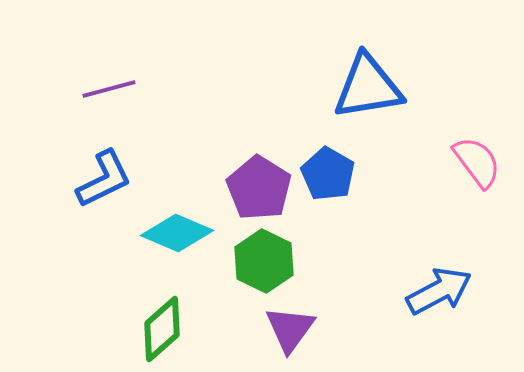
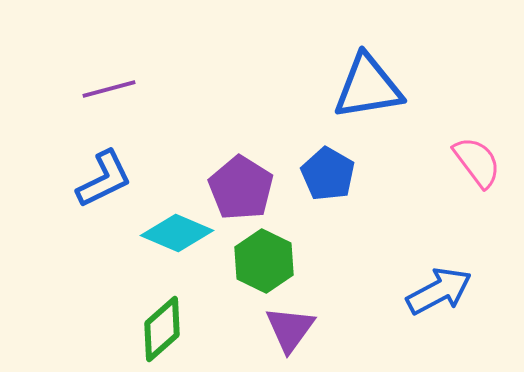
purple pentagon: moved 18 px left
